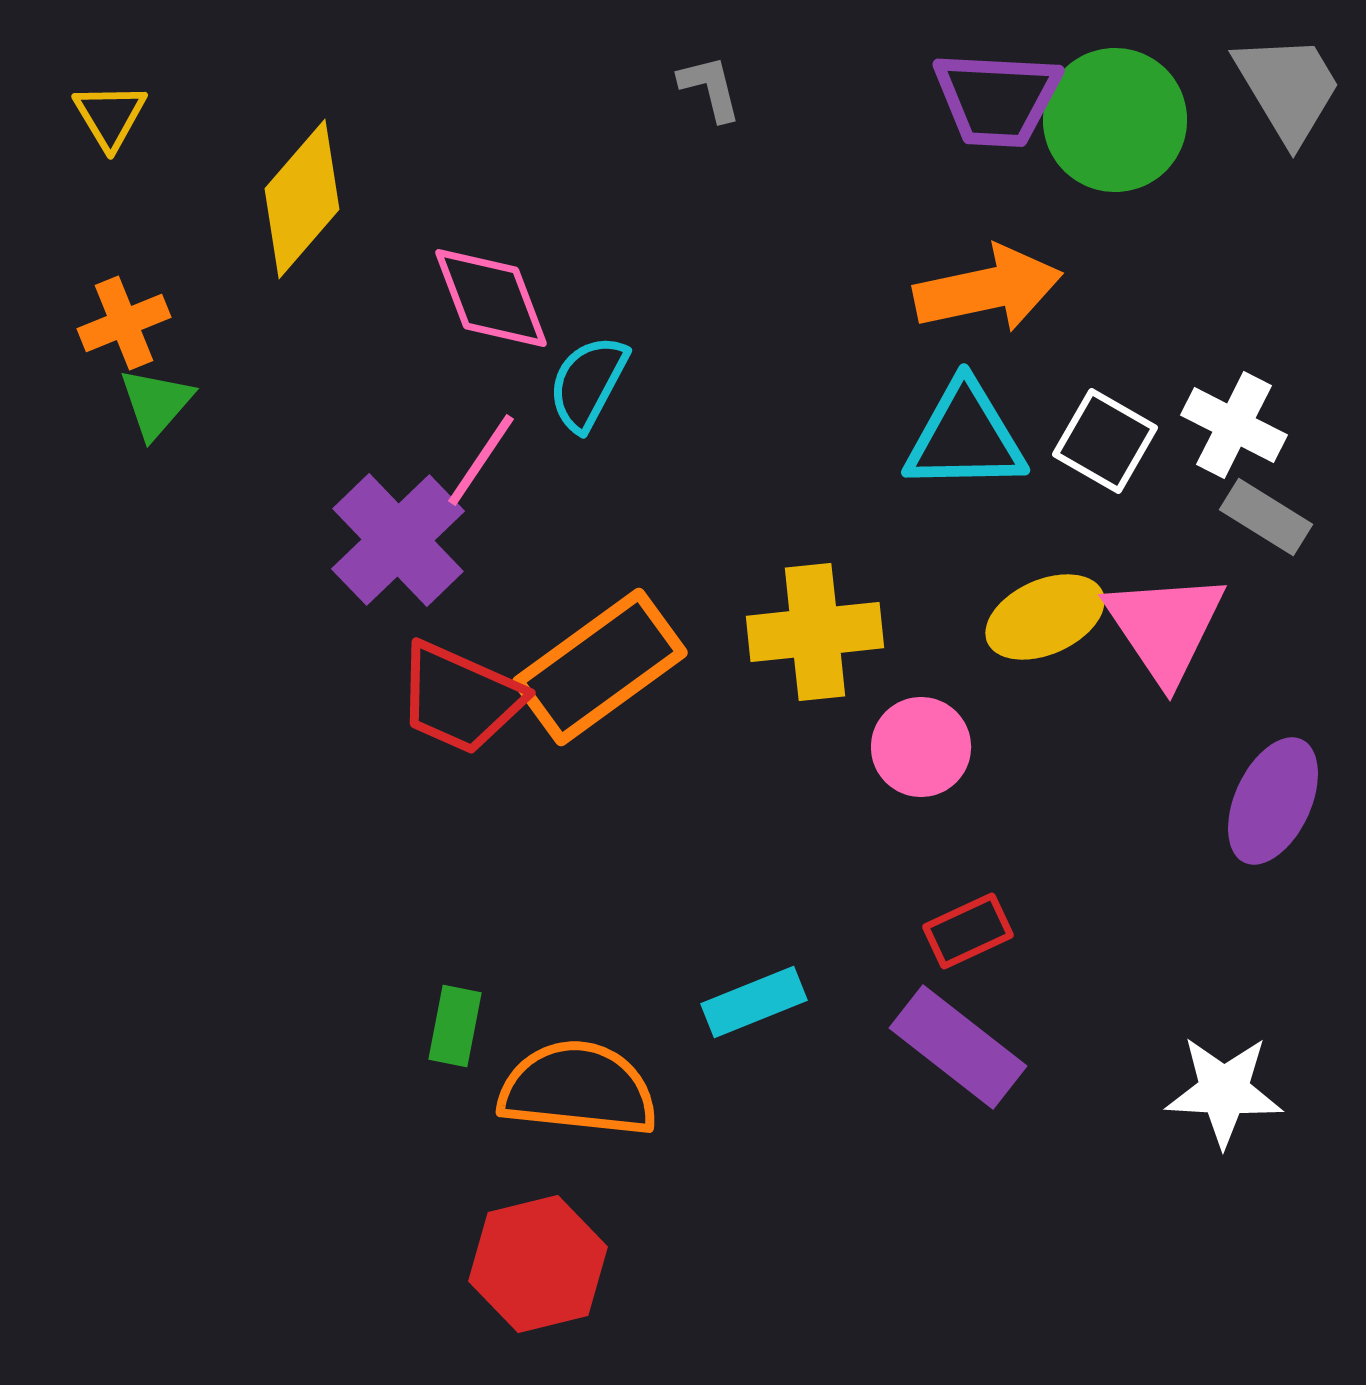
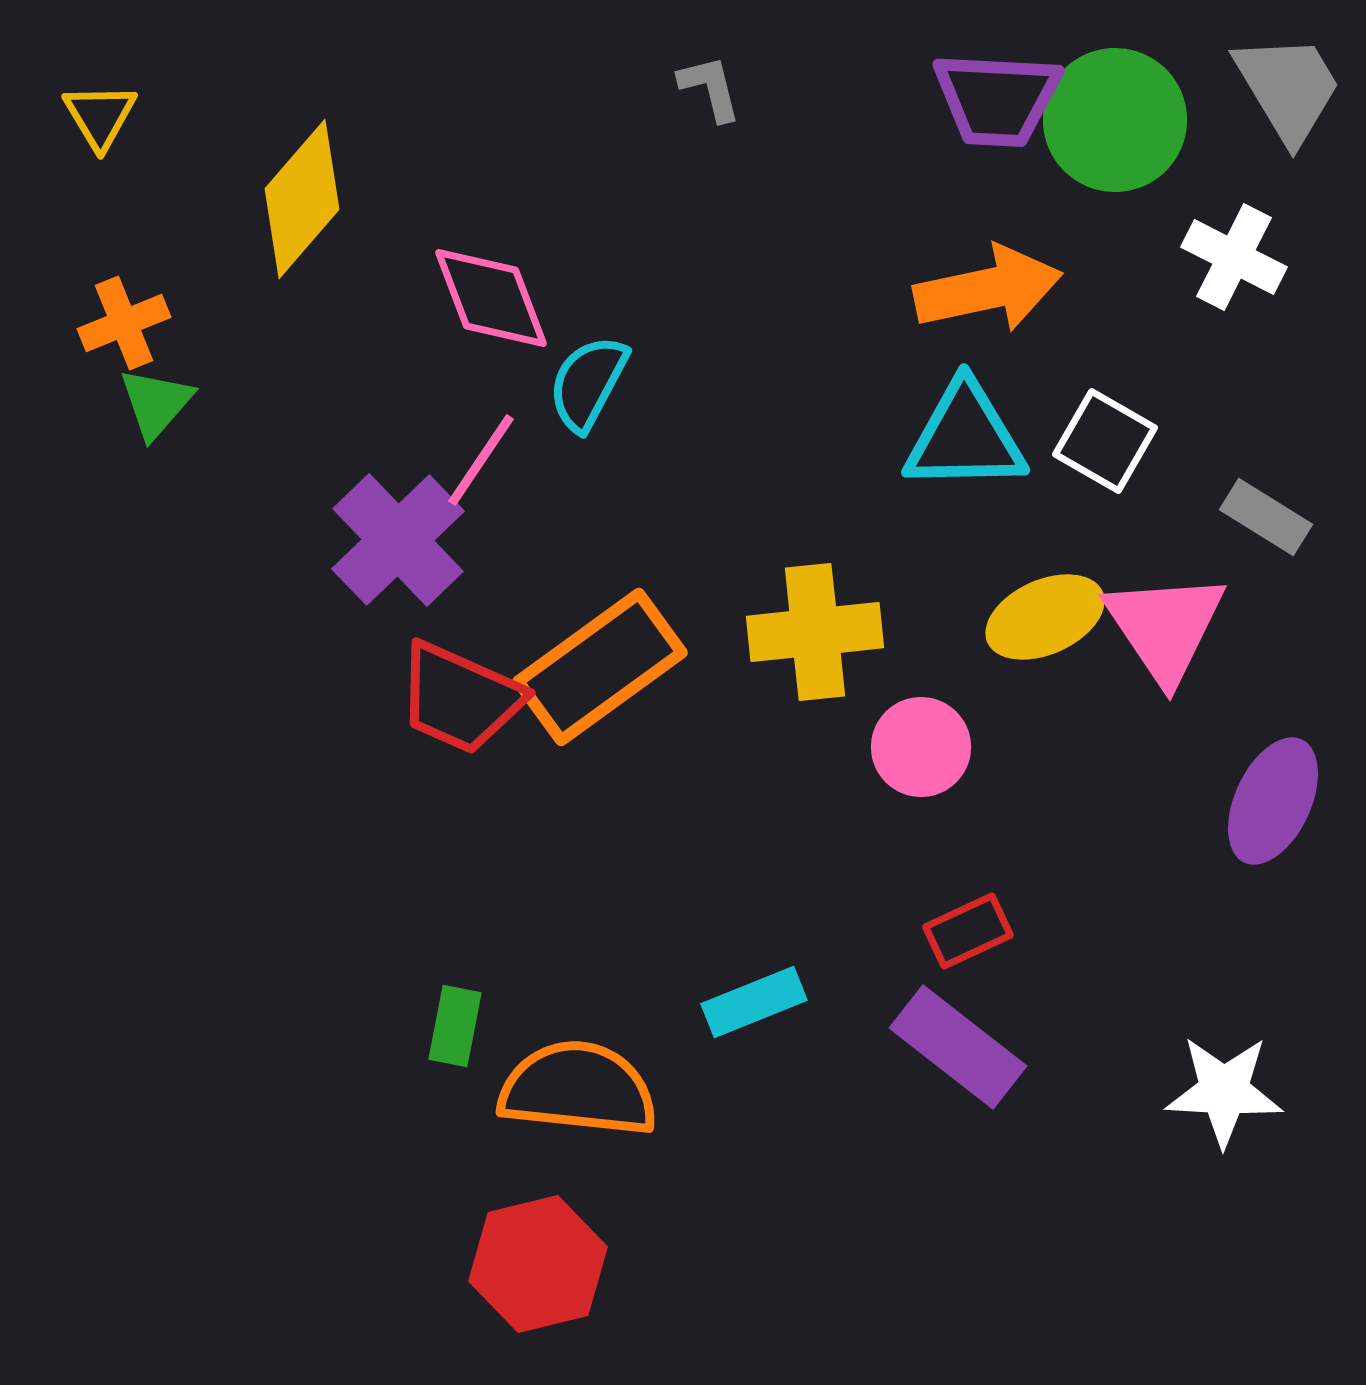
yellow triangle: moved 10 px left
white cross: moved 168 px up
